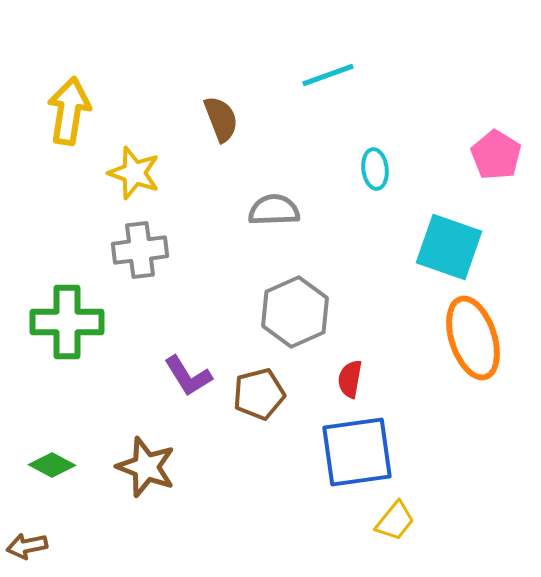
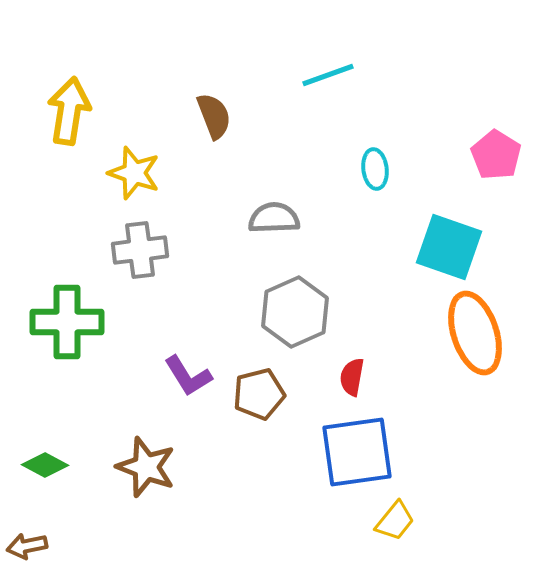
brown semicircle: moved 7 px left, 3 px up
gray semicircle: moved 8 px down
orange ellipse: moved 2 px right, 5 px up
red semicircle: moved 2 px right, 2 px up
green diamond: moved 7 px left
